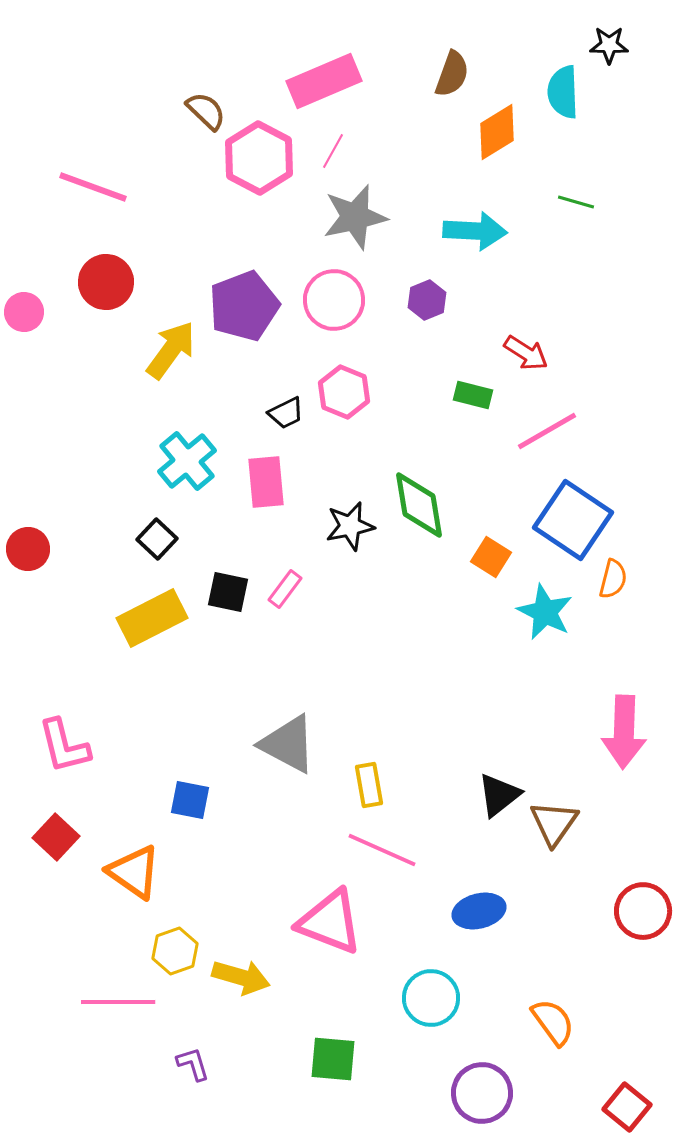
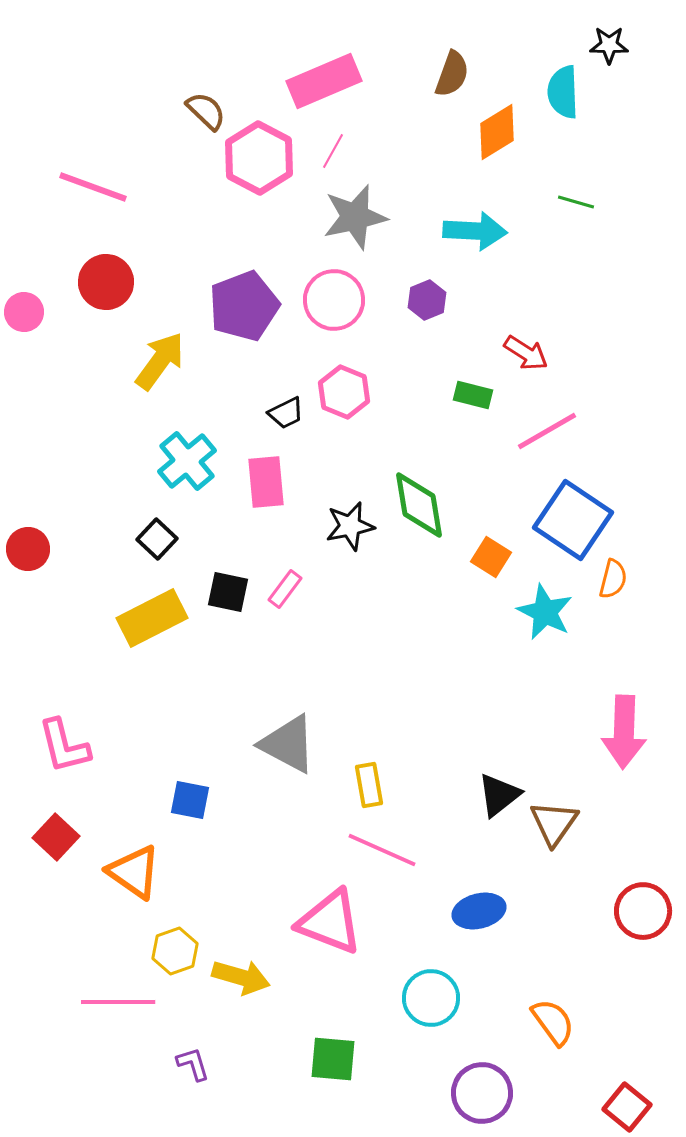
yellow arrow at (171, 350): moved 11 px left, 11 px down
